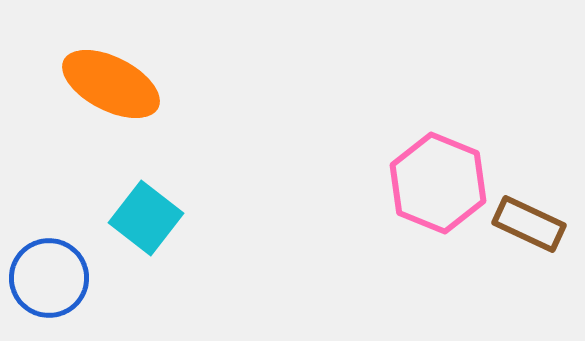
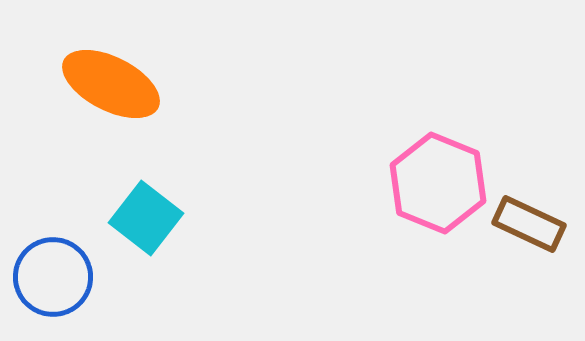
blue circle: moved 4 px right, 1 px up
